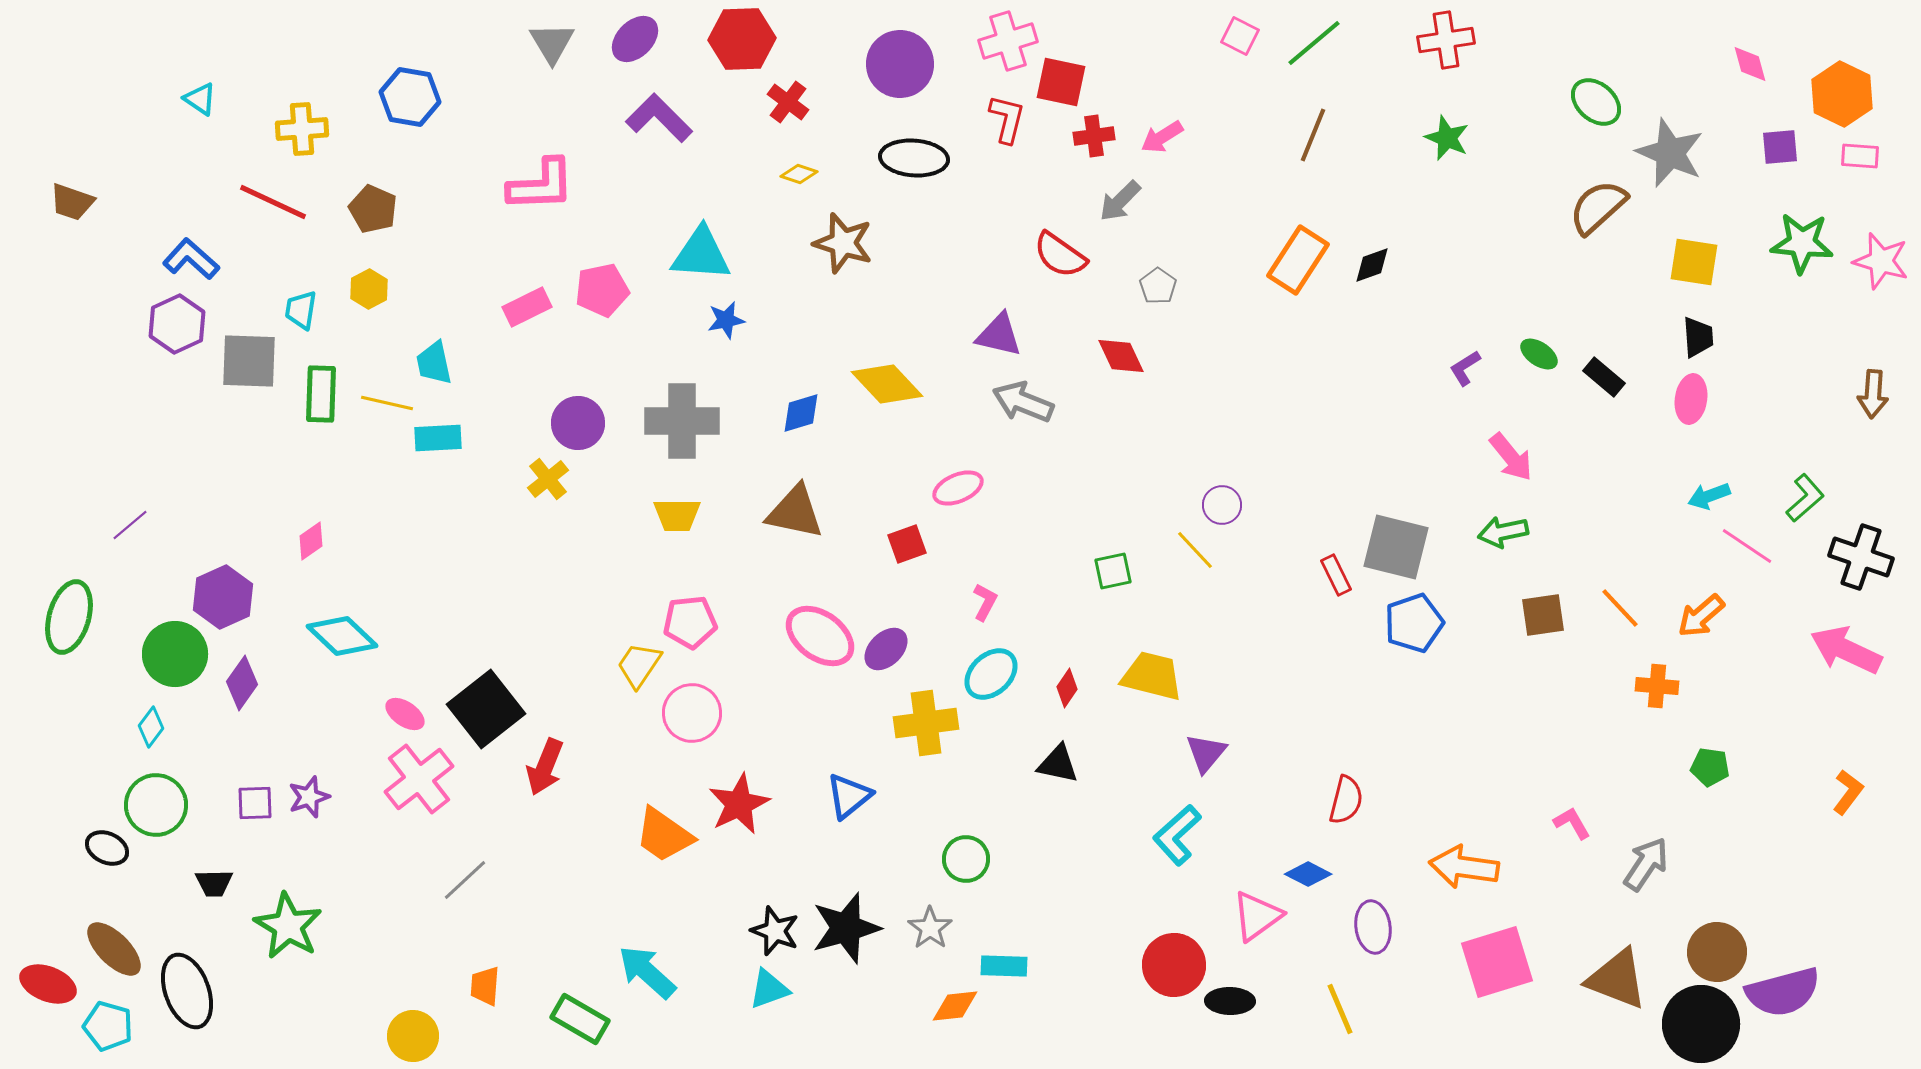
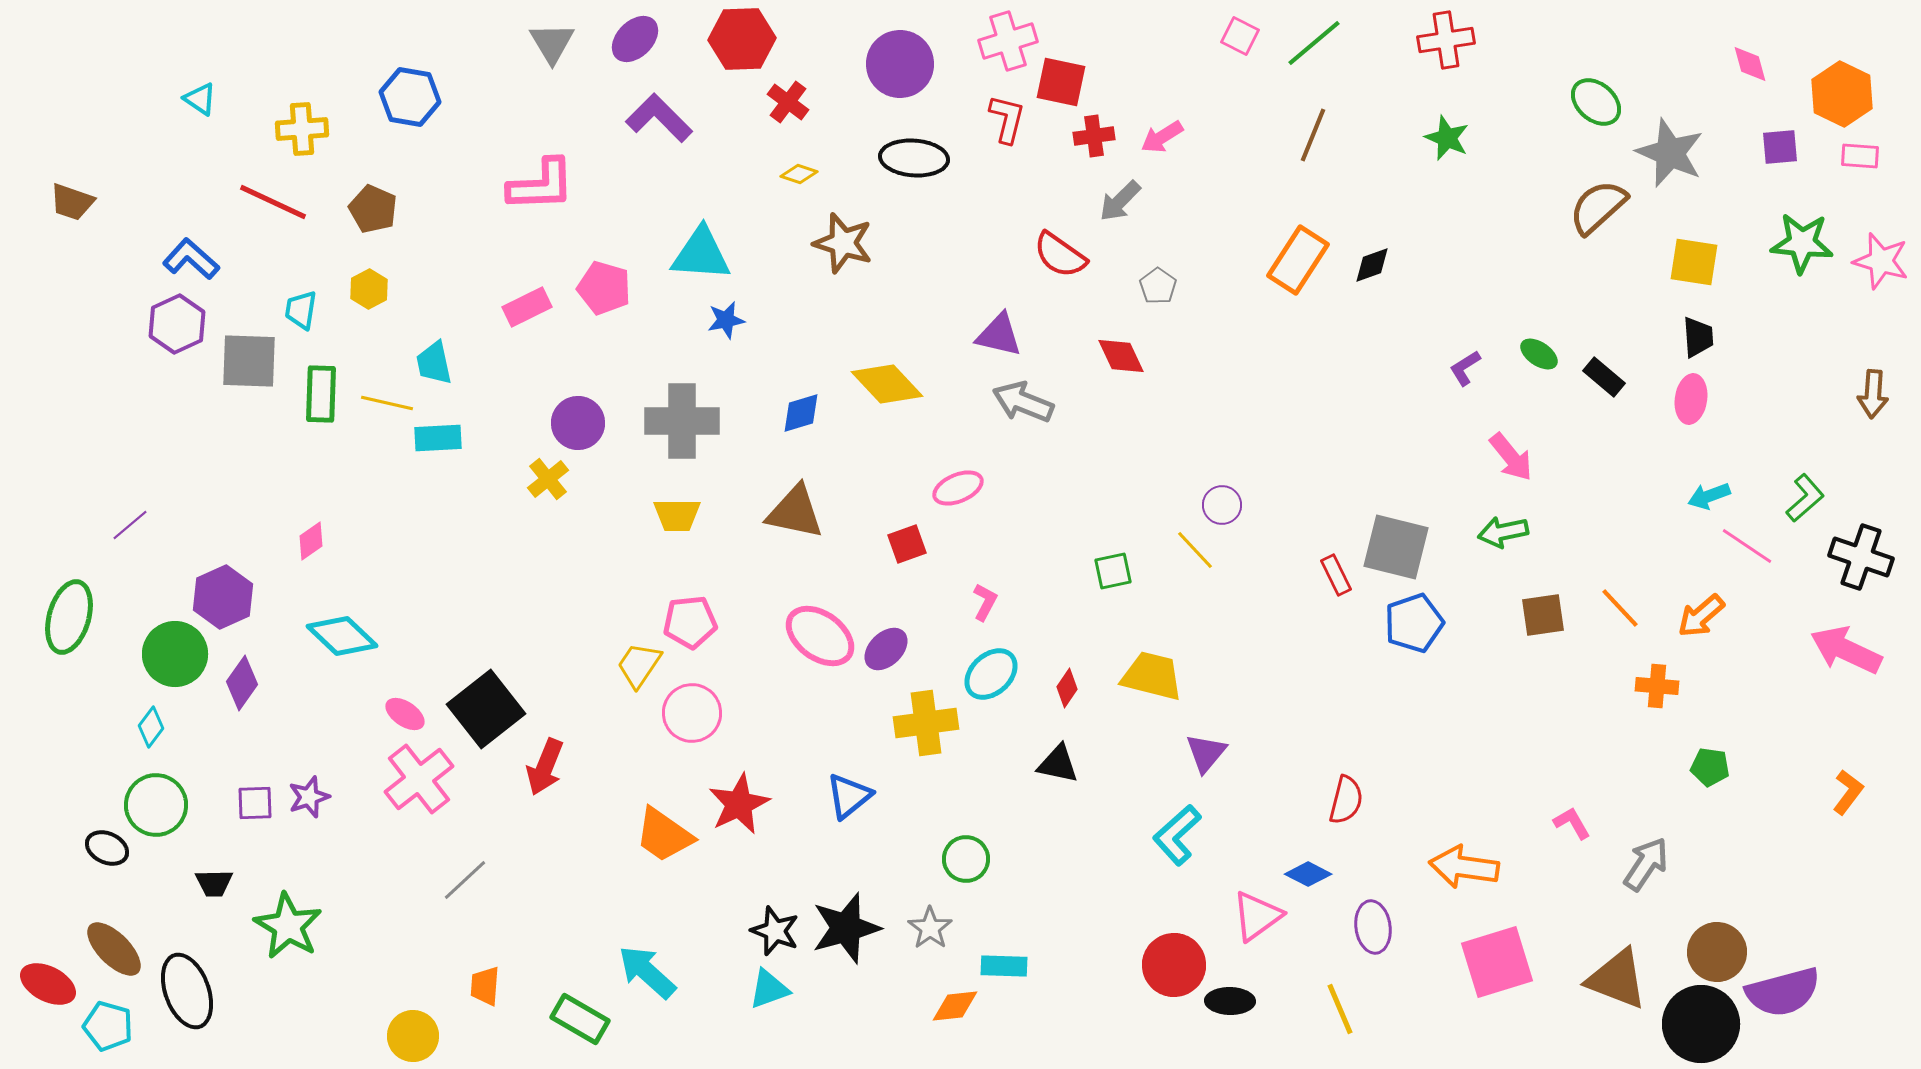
pink pentagon at (602, 290): moved 2 px right, 2 px up; rotated 28 degrees clockwise
red ellipse at (48, 984): rotated 6 degrees clockwise
